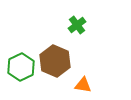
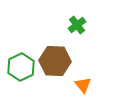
brown hexagon: rotated 20 degrees counterclockwise
orange triangle: rotated 42 degrees clockwise
